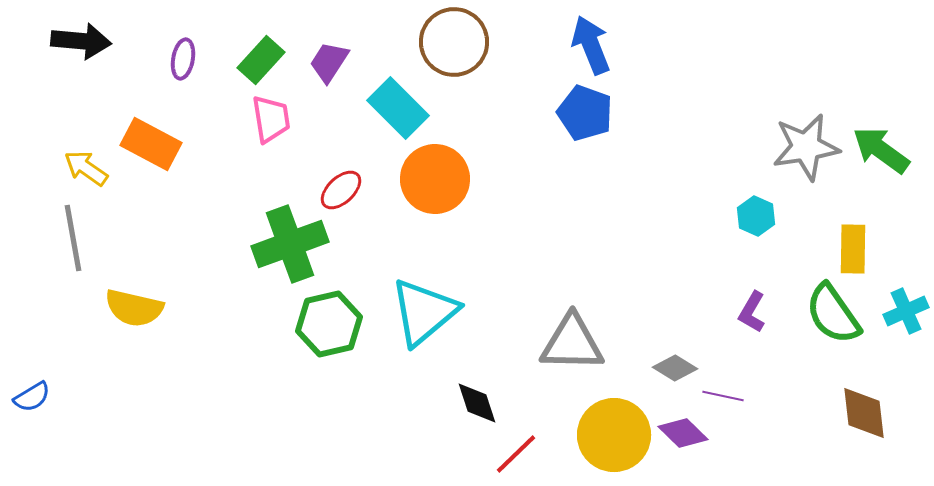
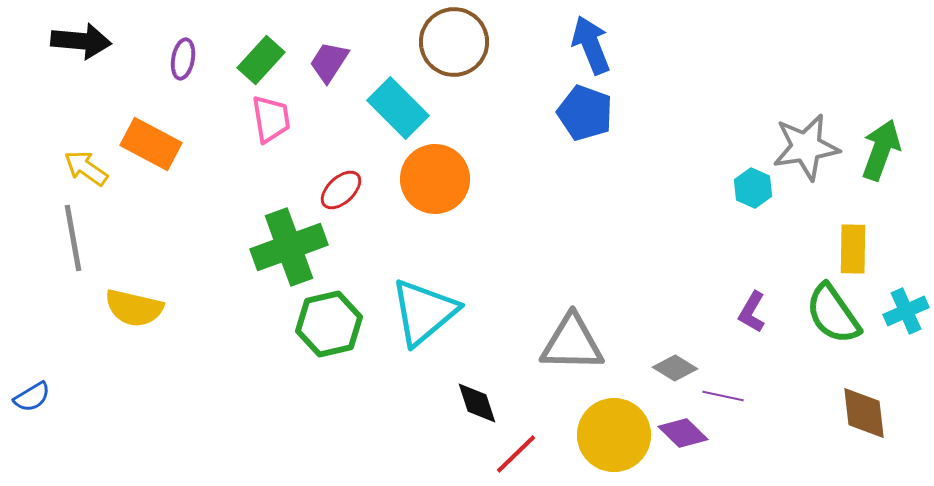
green arrow: rotated 74 degrees clockwise
cyan hexagon: moved 3 px left, 28 px up
green cross: moved 1 px left, 3 px down
